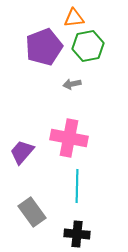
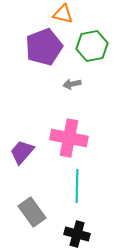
orange triangle: moved 11 px left, 4 px up; rotated 20 degrees clockwise
green hexagon: moved 4 px right
black cross: rotated 10 degrees clockwise
